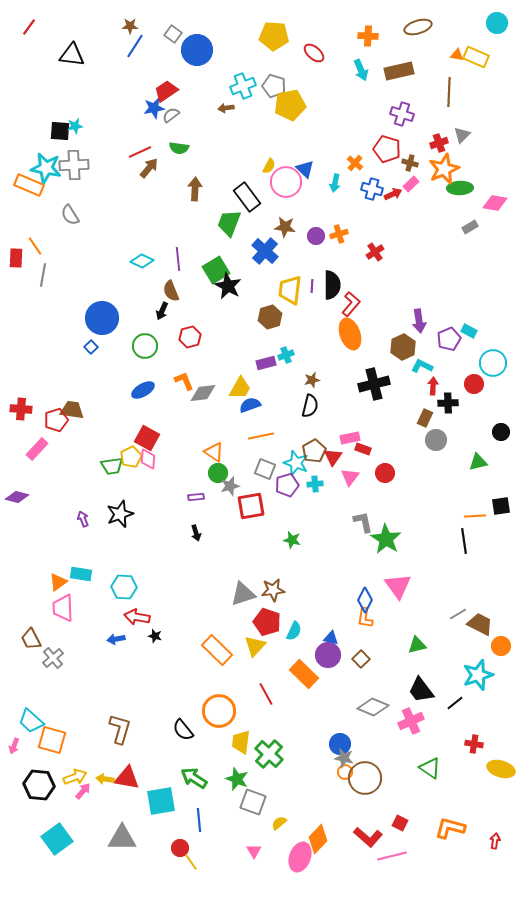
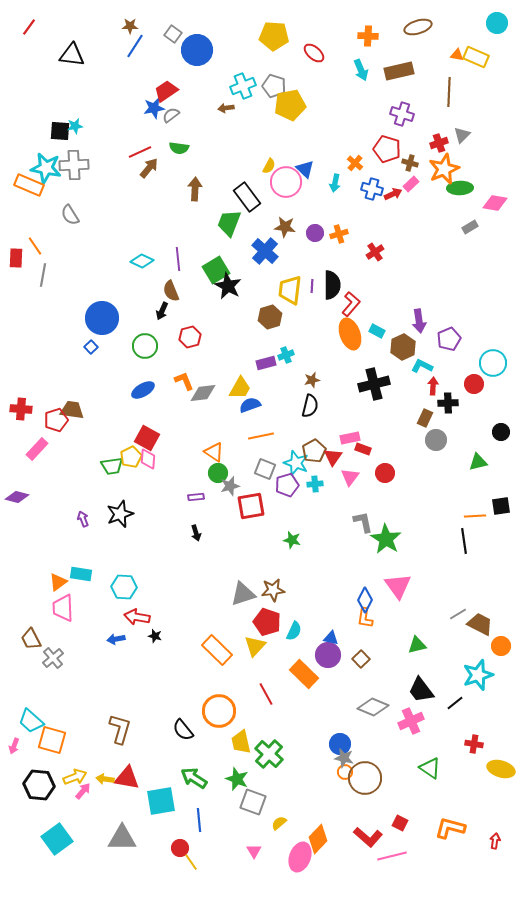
purple circle at (316, 236): moved 1 px left, 3 px up
cyan rectangle at (469, 331): moved 92 px left
yellow trapezoid at (241, 742): rotated 20 degrees counterclockwise
